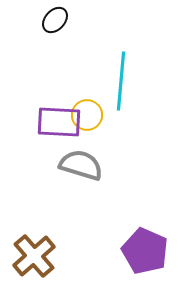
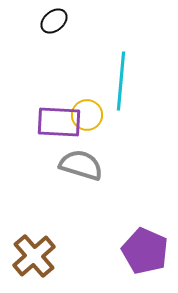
black ellipse: moved 1 px left, 1 px down; rotated 8 degrees clockwise
